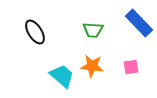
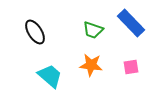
blue rectangle: moved 8 px left
green trapezoid: rotated 15 degrees clockwise
orange star: moved 1 px left, 1 px up
cyan trapezoid: moved 12 px left
